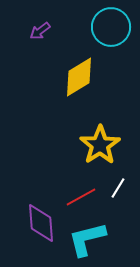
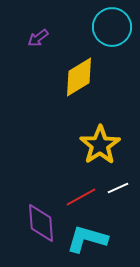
cyan circle: moved 1 px right
purple arrow: moved 2 px left, 7 px down
white line: rotated 35 degrees clockwise
cyan L-shape: rotated 30 degrees clockwise
